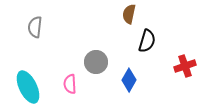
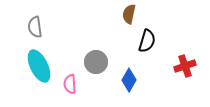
gray semicircle: rotated 15 degrees counterclockwise
cyan ellipse: moved 11 px right, 21 px up
